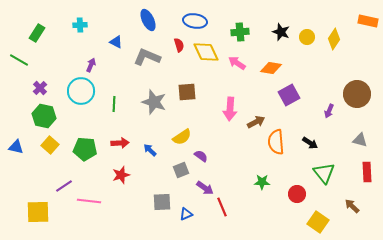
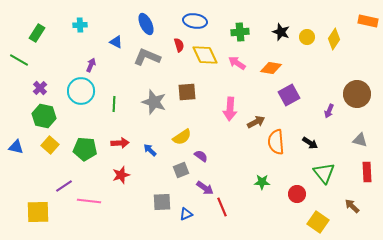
blue ellipse at (148, 20): moved 2 px left, 4 px down
yellow diamond at (206, 52): moved 1 px left, 3 px down
